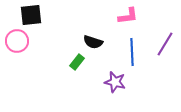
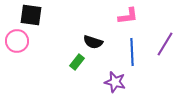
black square: rotated 15 degrees clockwise
